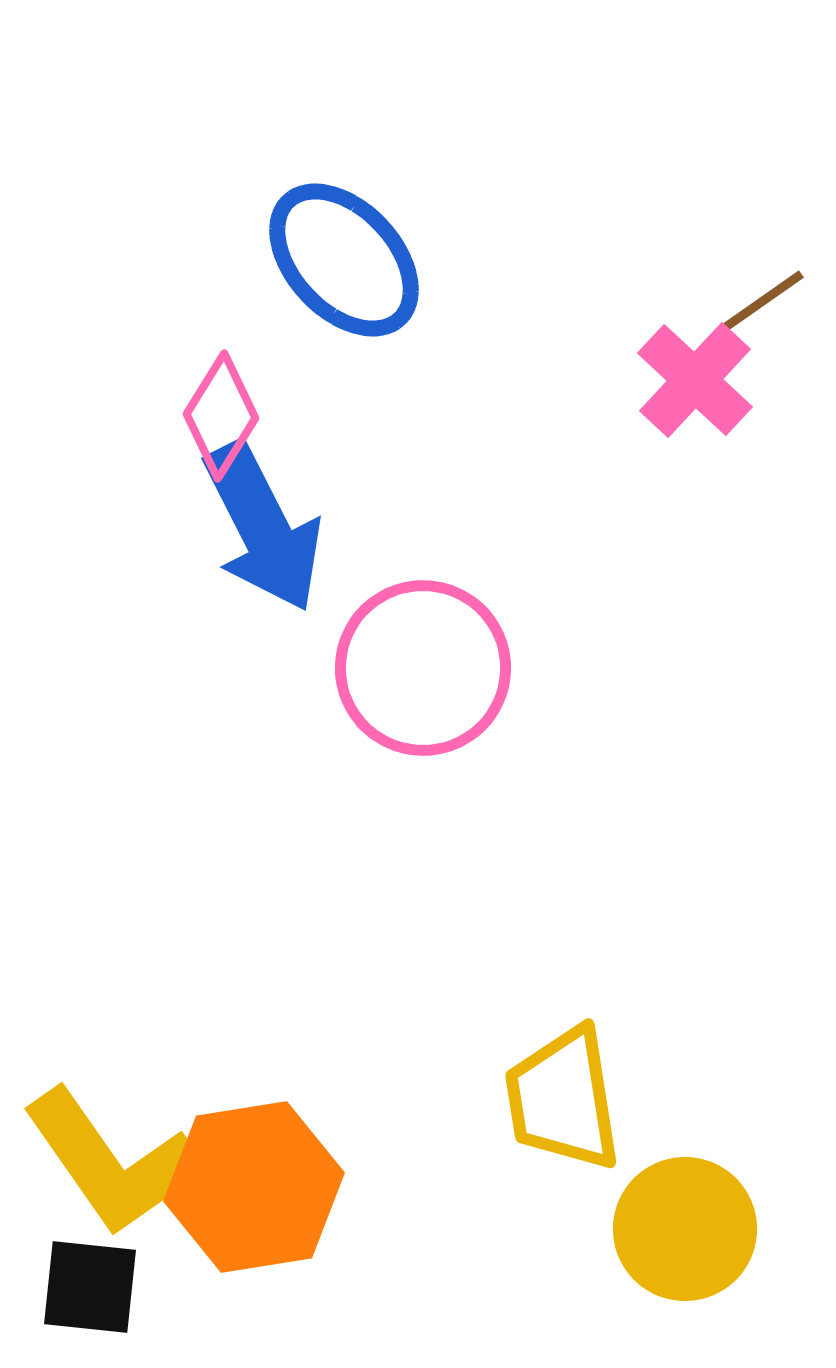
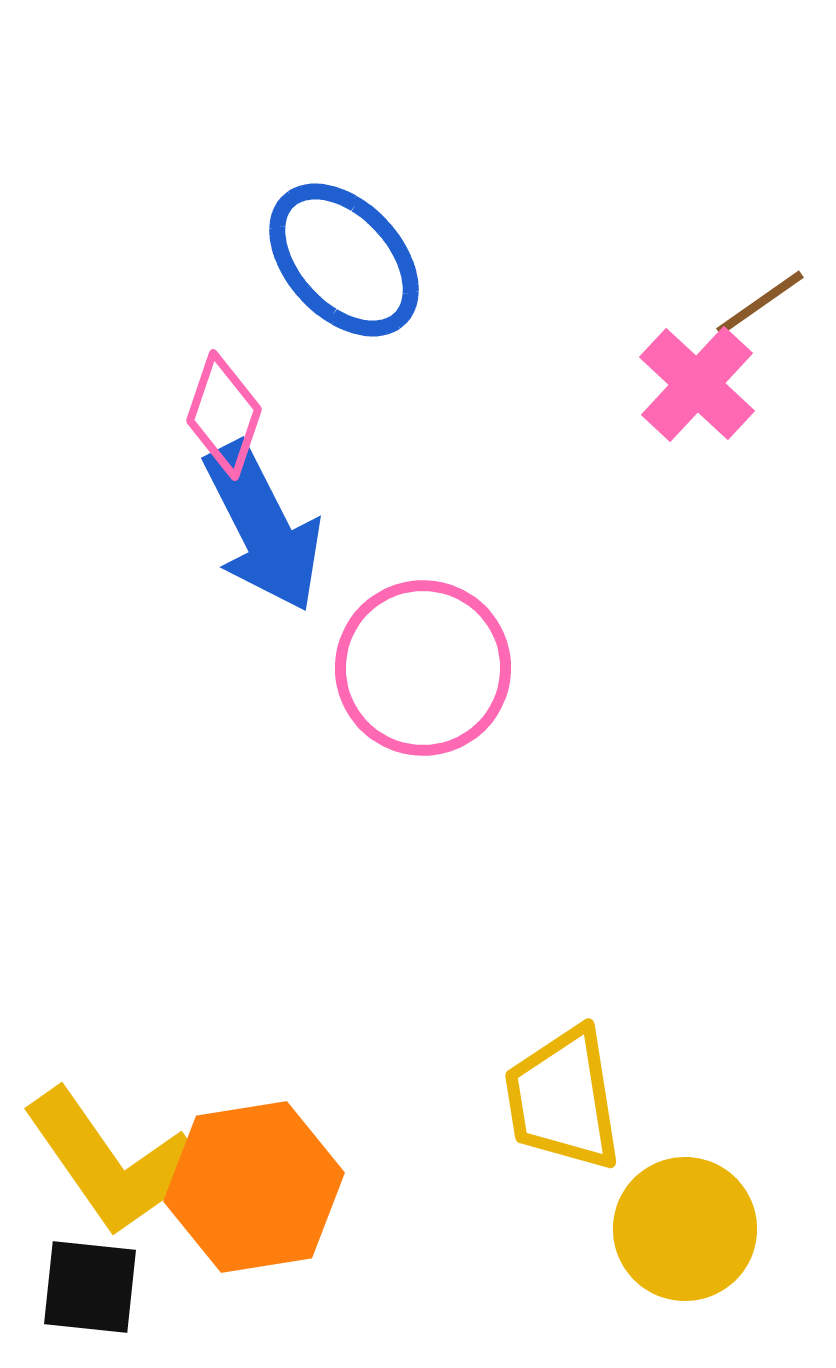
pink cross: moved 2 px right, 4 px down
pink diamond: moved 3 px right, 1 px up; rotated 13 degrees counterclockwise
